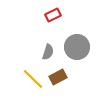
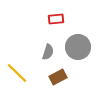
red rectangle: moved 3 px right, 4 px down; rotated 21 degrees clockwise
gray circle: moved 1 px right
yellow line: moved 16 px left, 6 px up
